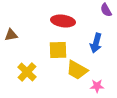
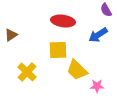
brown triangle: rotated 24 degrees counterclockwise
blue arrow: moved 2 px right, 8 px up; rotated 42 degrees clockwise
yellow trapezoid: rotated 15 degrees clockwise
